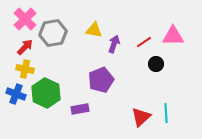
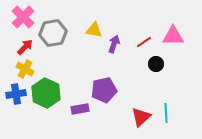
pink cross: moved 2 px left, 2 px up
yellow cross: rotated 18 degrees clockwise
purple pentagon: moved 3 px right, 10 px down; rotated 10 degrees clockwise
blue cross: rotated 30 degrees counterclockwise
